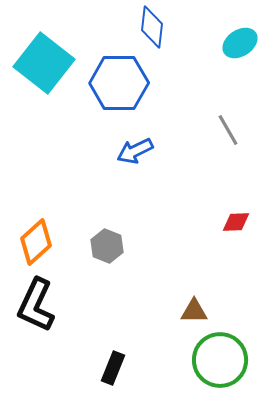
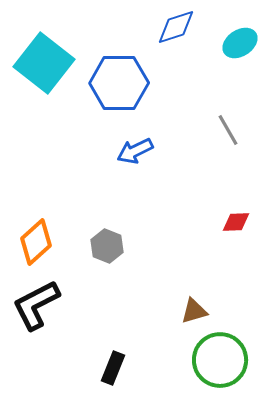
blue diamond: moved 24 px right; rotated 66 degrees clockwise
black L-shape: rotated 38 degrees clockwise
brown triangle: rotated 16 degrees counterclockwise
